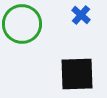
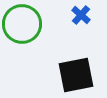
black square: moved 1 px left, 1 px down; rotated 9 degrees counterclockwise
